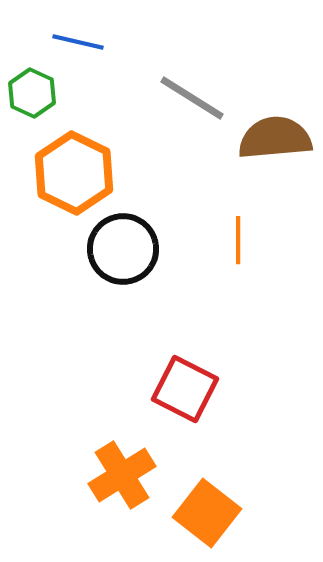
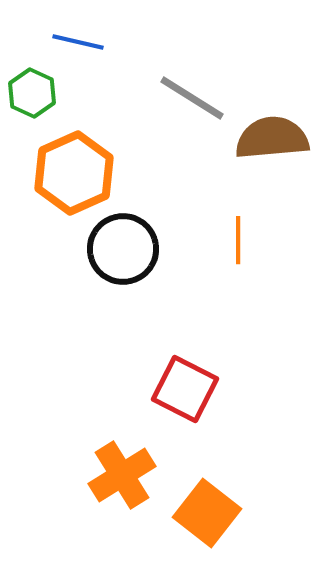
brown semicircle: moved 3 px left
orange hexagon: rotated 10 degrees clockwise
